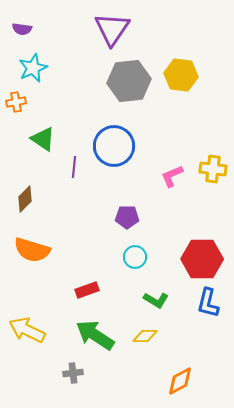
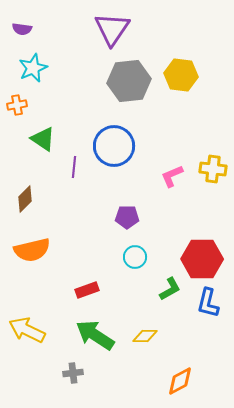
orange cross: moved 1 px right, 3 px down
orange semicircle: rotated 30 degrees counterclockwise
green L-shape: moved 14 px right, 11 px up; rotated 60 degrees counterclockwise
